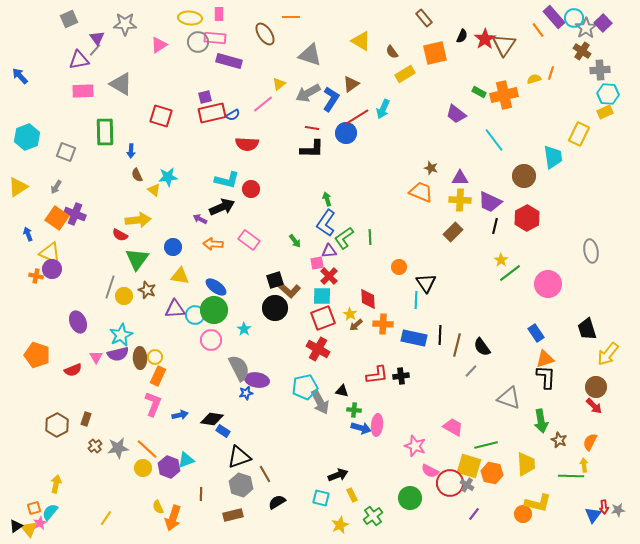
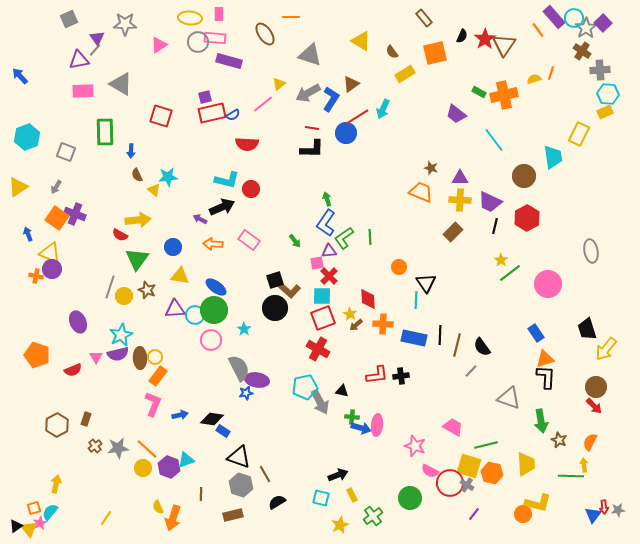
yellow arrow at (608, 354): moved 2 px left, 5 px up
orange rectangle at (158, 376): rotated 12 degrees clockwise
green cross at (354, 410): moved 2 px left, 7 px down
black triangle at (239, 457): rotated 40 degrees clockwise
